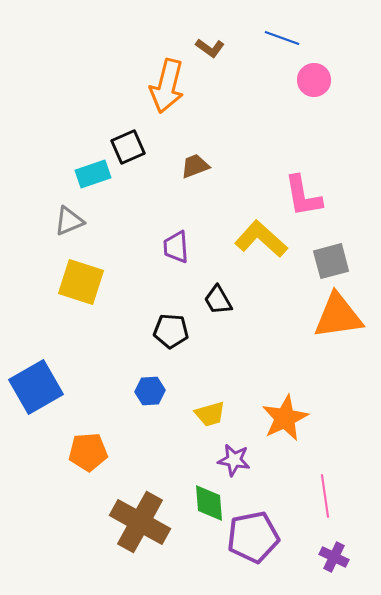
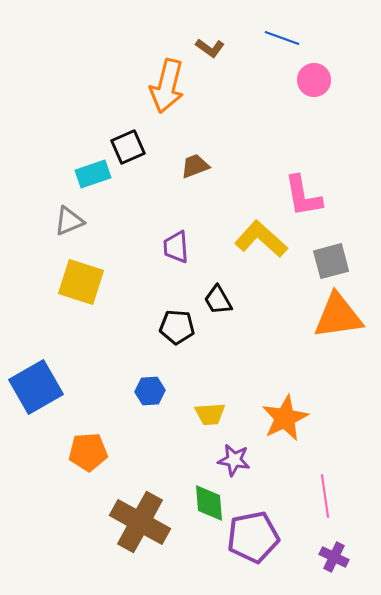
black pentagon: moved 6 px right, 4 px up
yellow trapezoid: rotated 12 degrees clockwise
